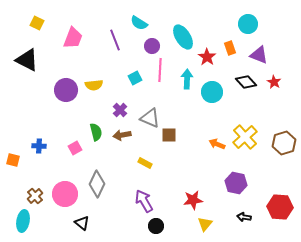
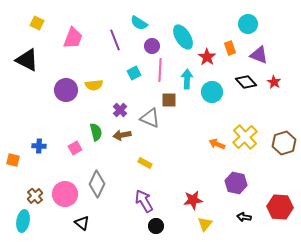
cyan square at (135, 78): moved 1 px left, 5 px up
brown square at (169, 135): moved 35 px up
